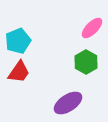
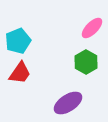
red trapezoid: moved 1 px right, 1 px down
